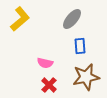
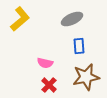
gray ellipse: rotated 25 degrees clockwise
blue rectangle: moved 1 px left
